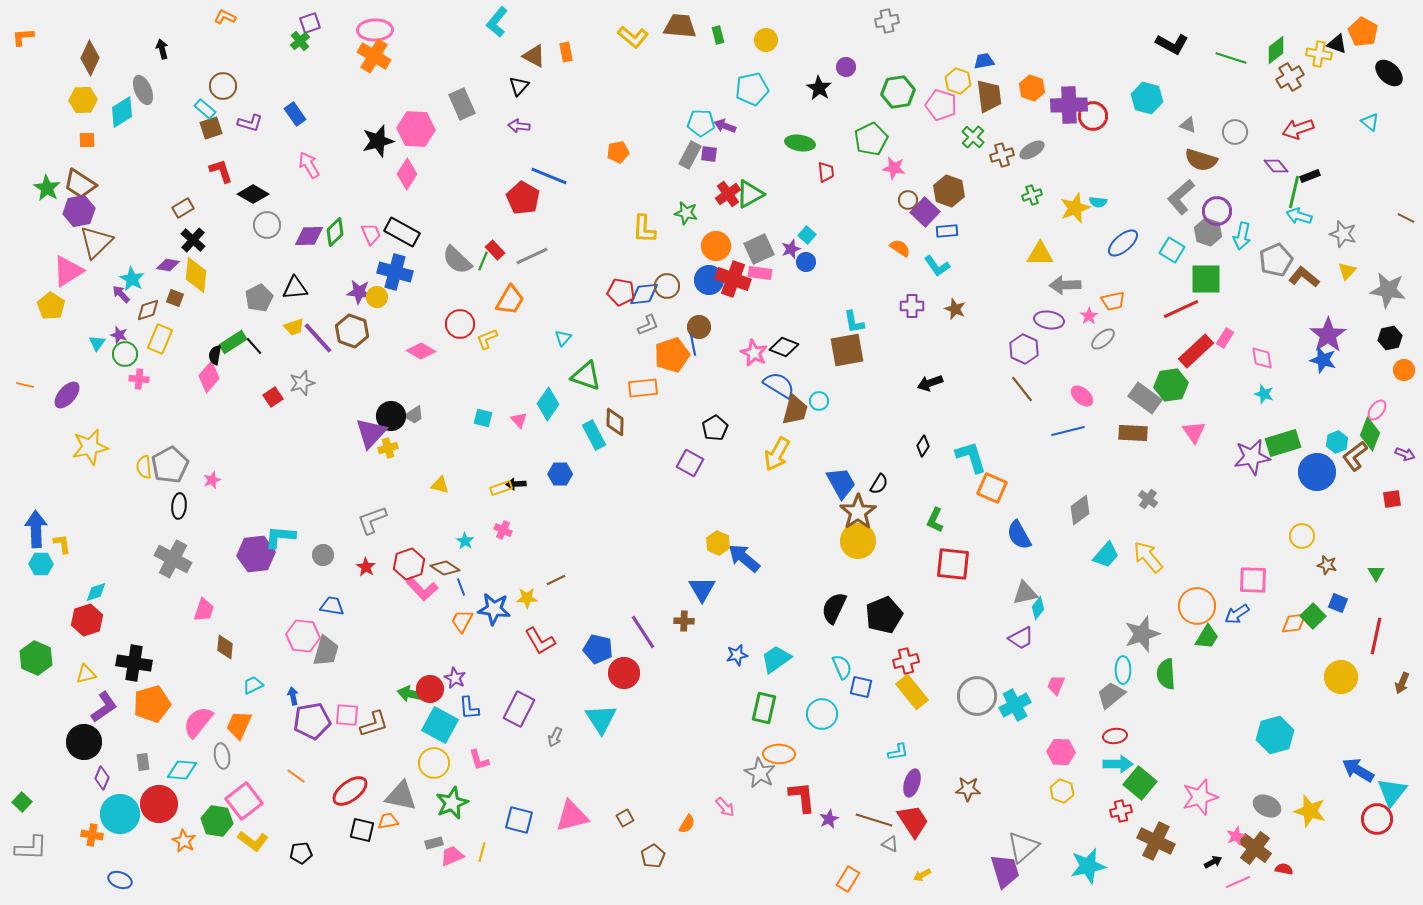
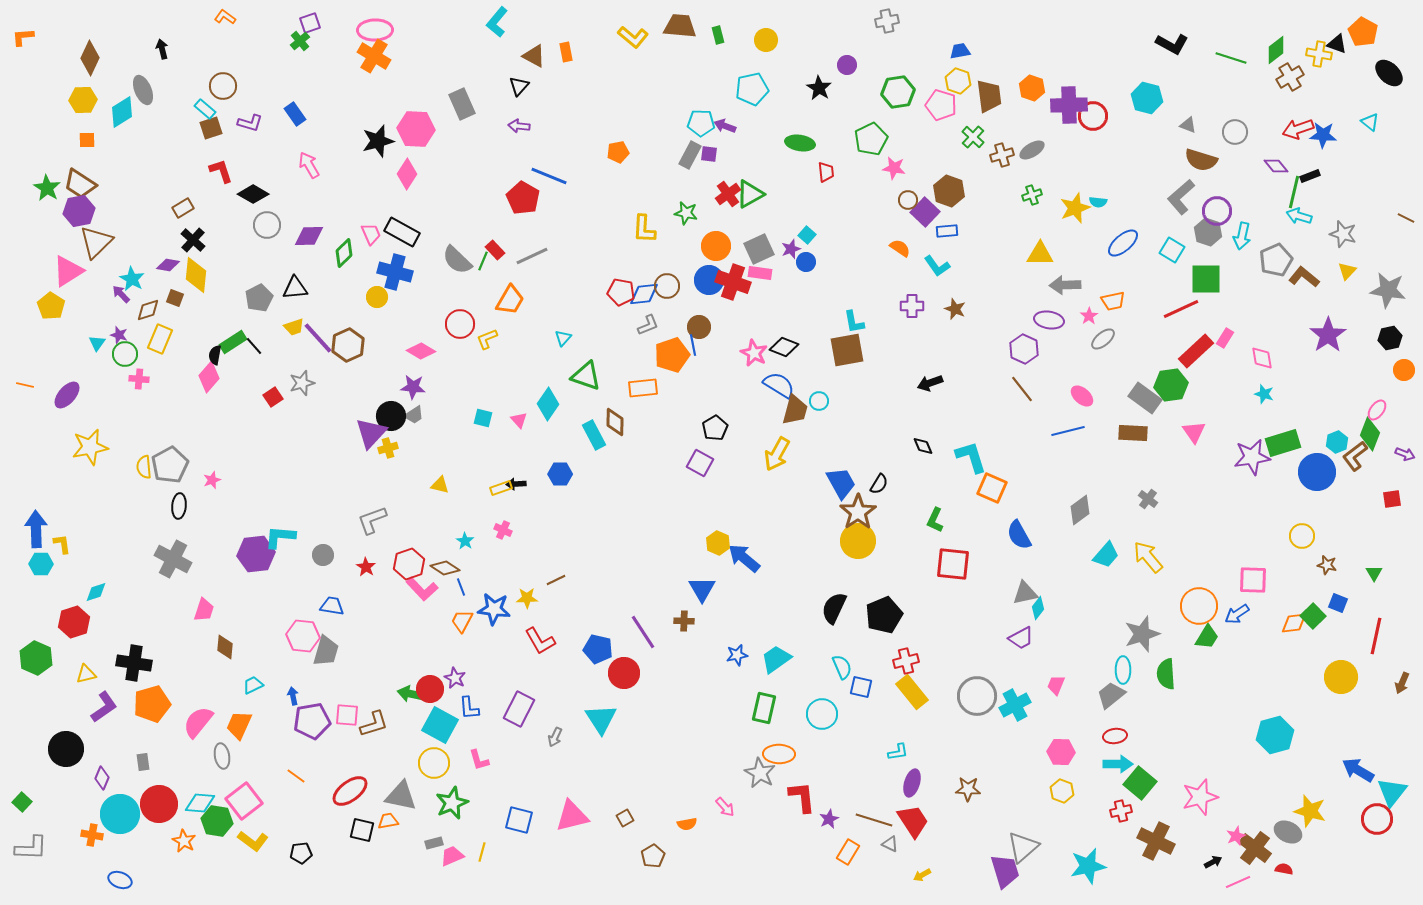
orange L-shape at (225, 17): rotated 10 degrees clockwise
blue trapezoid at (984, 61): moved 24 px left, 10 px up
purple circle at (846, 67): moved 1 px right, 2 px up
green diamond at (335, 232): moved 9 px right, 21 px down
red cross at (733, 279): moved 3 px down
purple star at (359, 292): moved 54 px right, 95 px down
brown hexagon at (352, 331): moved 4 px left, 14 px down; rotated 16 degrees clockwise
blue star at (1323, 360): moved 225 px up; rotated 12 degrees counterclockwise
black diamond at (923, 446): rotated 55 degrees counterclockwise
purple square at (690, 463): moved 10 px right
green triangle at (1376, 573): moved 2 px left
orange circle at (1197, 606): moved 2 px right
red hexagon at (87, 620): moved 13 px left, 2 px down
black circle at (84, 742): moved 18 px left, 7 px down
cyan diamond at (182, 770): moved 18 px right, 33 px down
gray ellipse at (1267, 806): moved 21 px right, 26 px down
orange semicircle at (687, 824): rotated 48 degrees clockwise
orange rectangle at (848, 879): moved 27 px up
